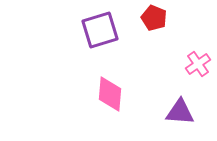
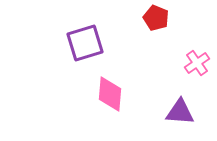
red pentagon: moved 2 px right
purple square: moved 15 px left, 13 px down
pink cross: moved 1 px left, 1 px up
